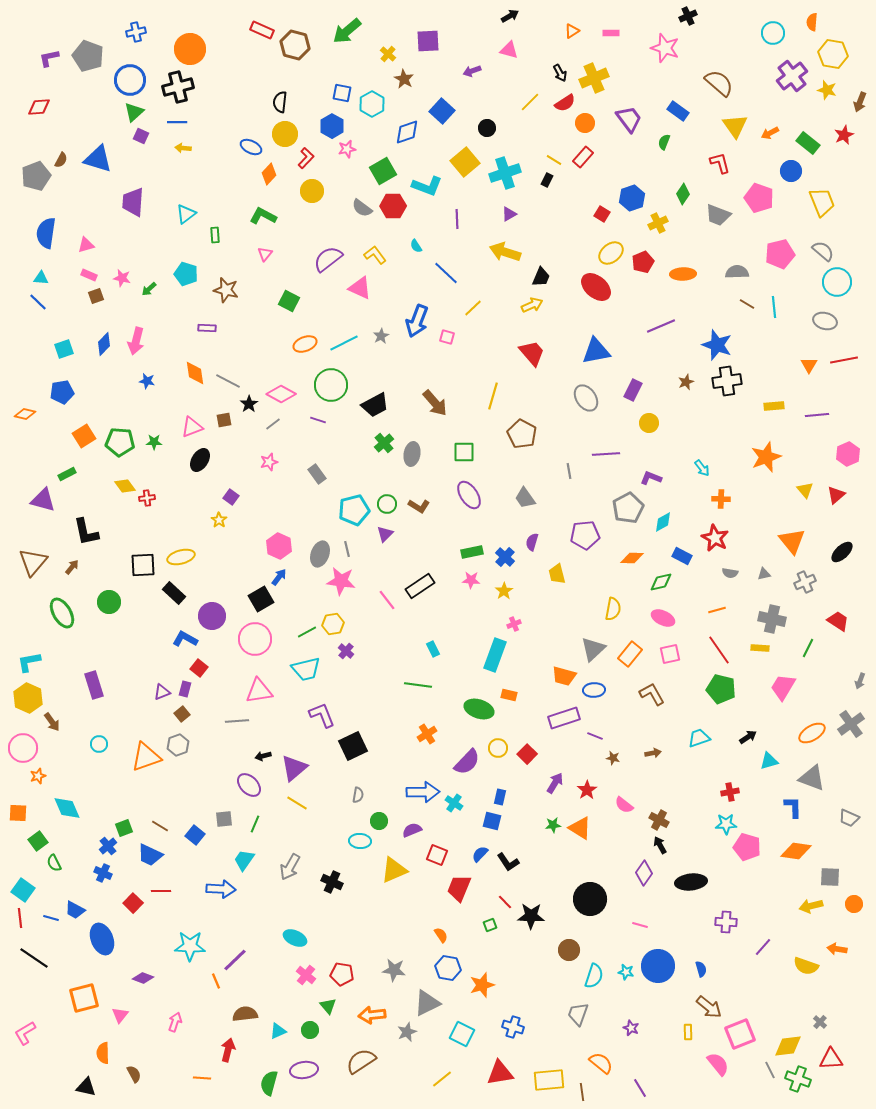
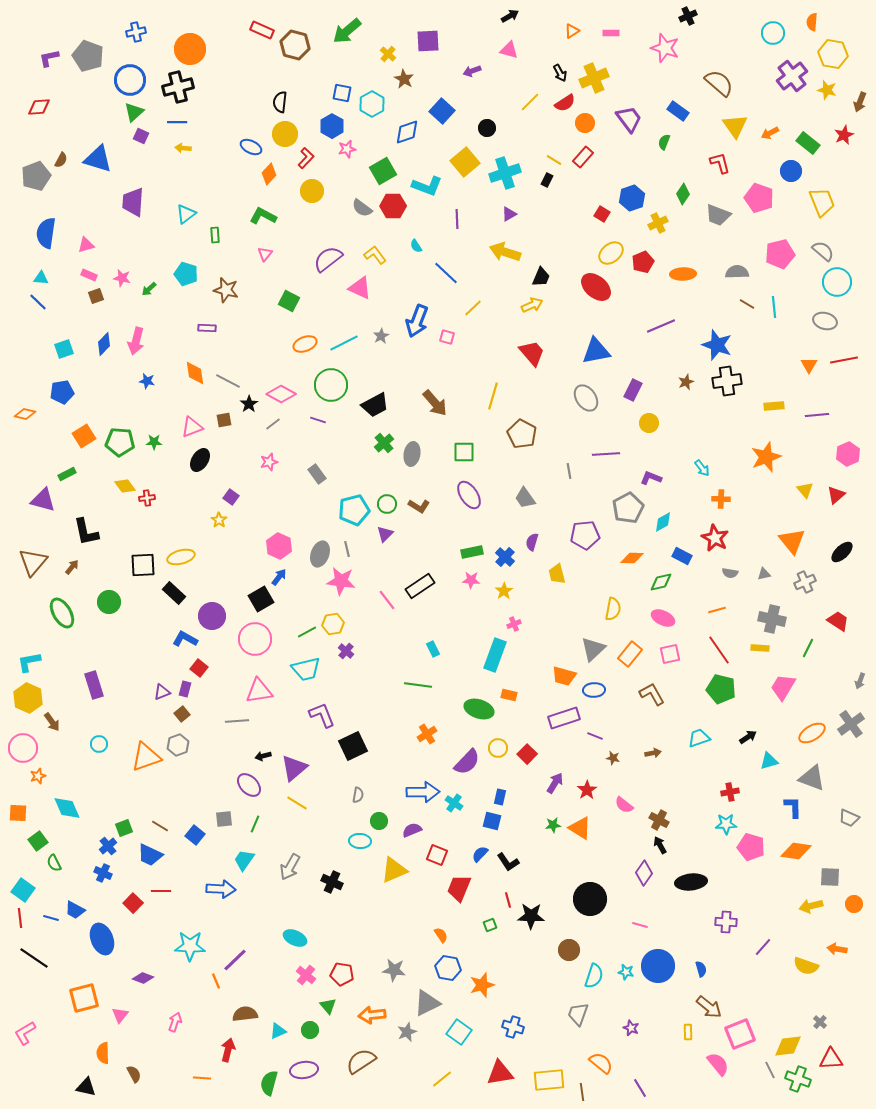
pink pentagon at (747, 847): moved 4 px right
red line at (505, 902): moved 3 px right, 2 px up; rotated 28 degrees clockwise
cyan square at (462, 1034): moved 3 px left, 2 px up; rotated 10 degrees clockwise
